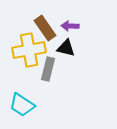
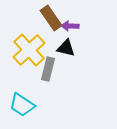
brown rectangle: moved 6 px right, 10 px up
yellow cross: rotated 32 degrees counterclockwise
